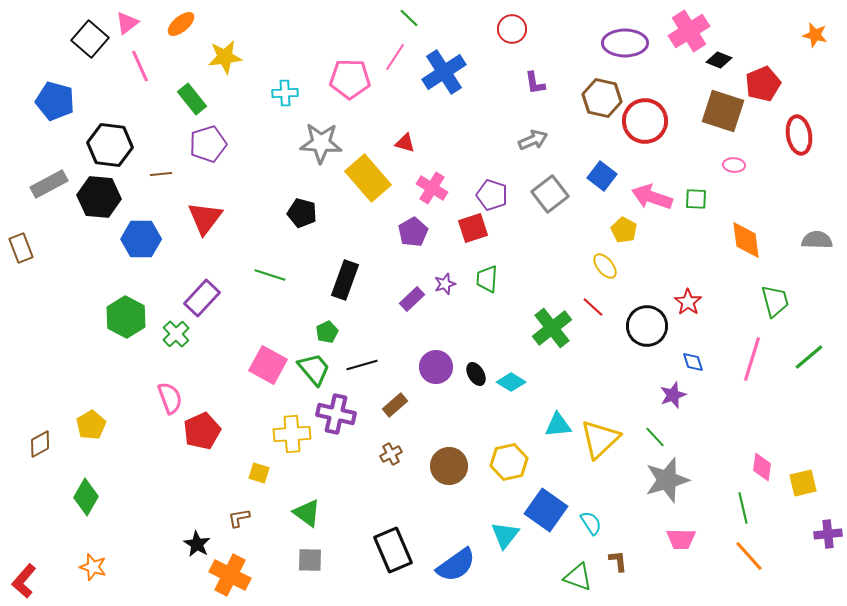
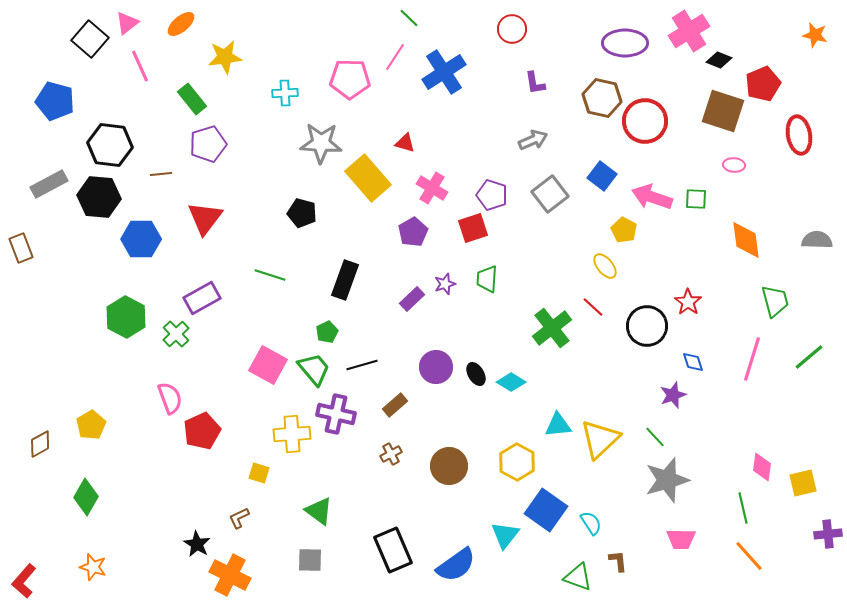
purple rectangle at (202, 298): rotated 18 degrees clockwise
yellow hexagon at (509, 462): moved 8 px right; rotated 18 degrees counterclockwise
green triangle at (307, 513): moved 12 px right, 2 px up
brown L-shape at (239, 518): rotated 15 degrees counterclockwise
